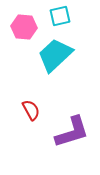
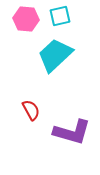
pink hexagon: moved 2 px right, 8 px up
purple L-shape: rotated 33 degrees clockwise
